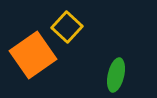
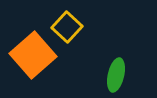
orange square: rotated 6 degrees counterclockwise
